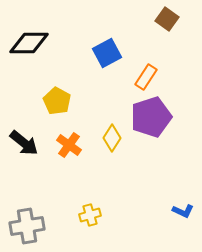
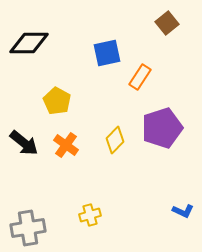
brown square: moved 4 px down; rotated 15 degrees clockwise
blue square: rotated 16 degrees clockwise
orange rectangle: moved 6 px left
purple pentagon: moved 11 px right, 11 px down
yellow diamond: moved 3 px right, 2 px down; rotated 12 degrees clockwise
orange cross: moved 3 px left
gray cross: moved 1 px right, 2 px down
